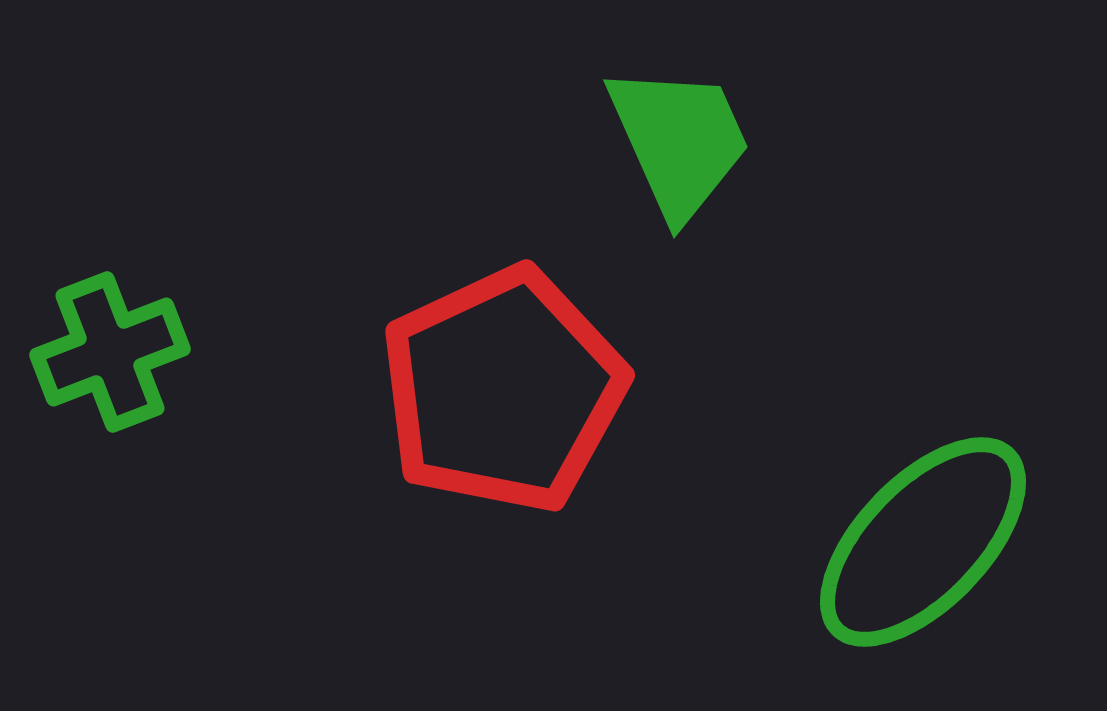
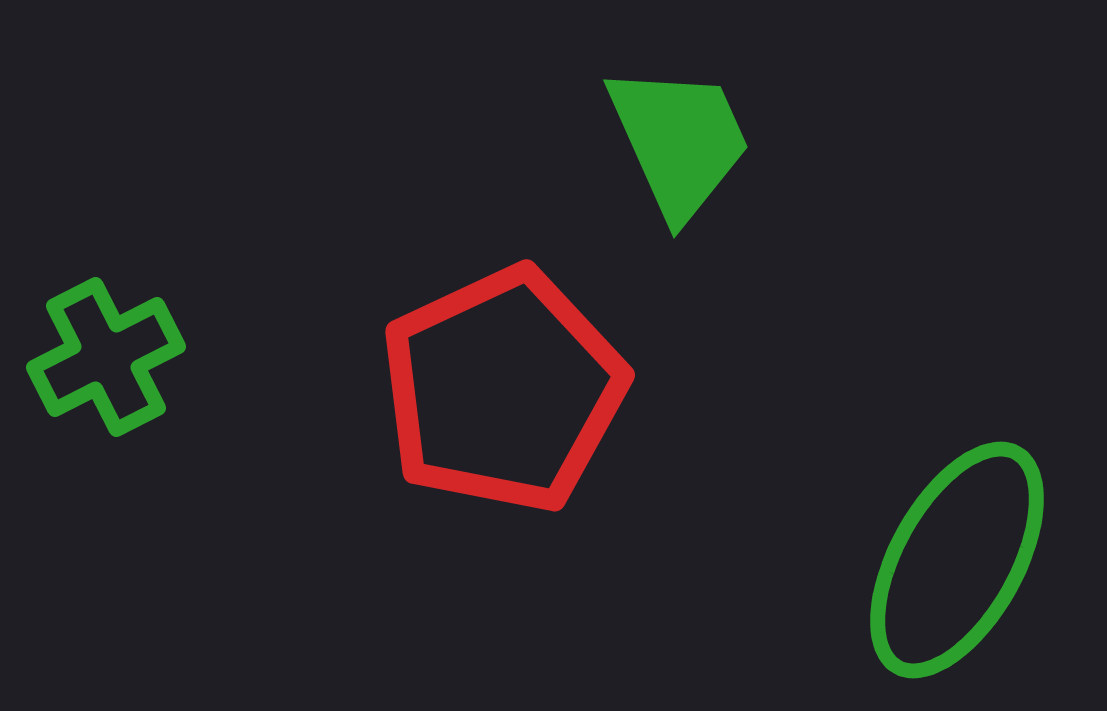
green cross: moved 4 px left, 5 px down; rotated 6 degrees counterclockwise
green ellipse: moved 34 px right, 18 px down; rotated 15 degrees counterclockwise
